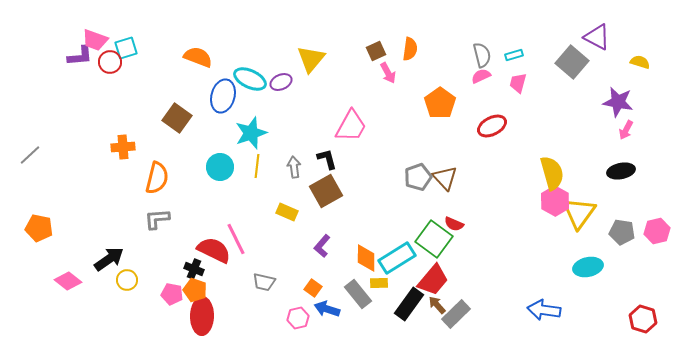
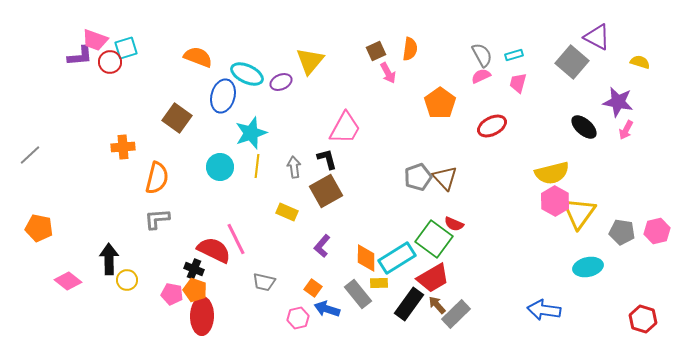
gray semicircle at (482, 55): rotated 15 degrees counterclockwise
yellow triangle at (311, 59): moved 1 px left, 2 px down
cyan ellipse at (250, 79): moved 3 px left, 5 px up
pink trapezoid at (351, 126): moved 6 px left, 2 px down
black ellipse at (621, 171): moved 37 px left, 44 px up; rotated 52 degrees clockwise
yellow semicircle at (552, 173): rotated 92 degrees clockwise
black arrow at (109, 259): rotated 56 degrees counterclockwise
red trapezoid at (433, 280): moved 2 px up; rotated 20 degrees clockwise
